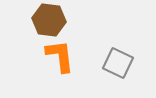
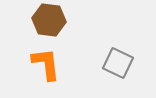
orange L-shape: moved 14 px left, 8 px down
